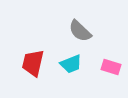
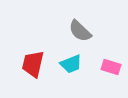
red trapezoid: moved 1 px down
